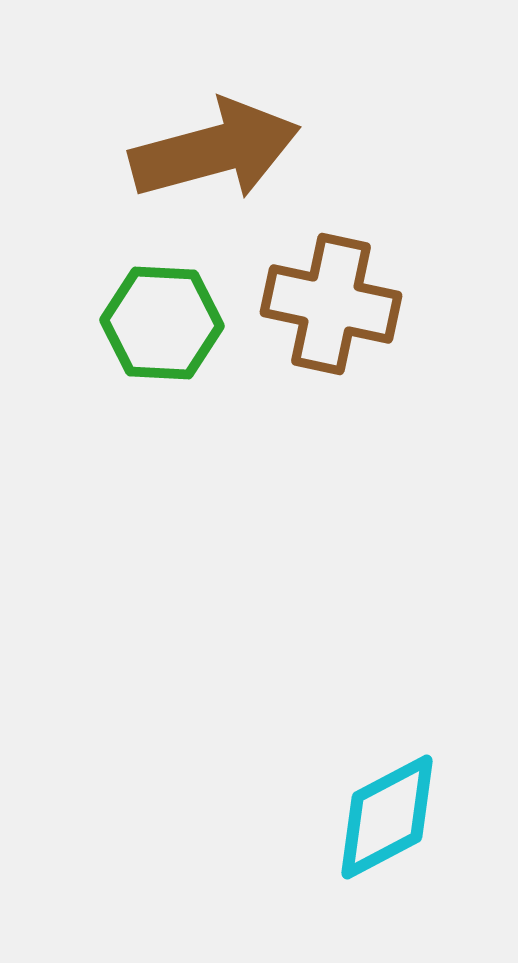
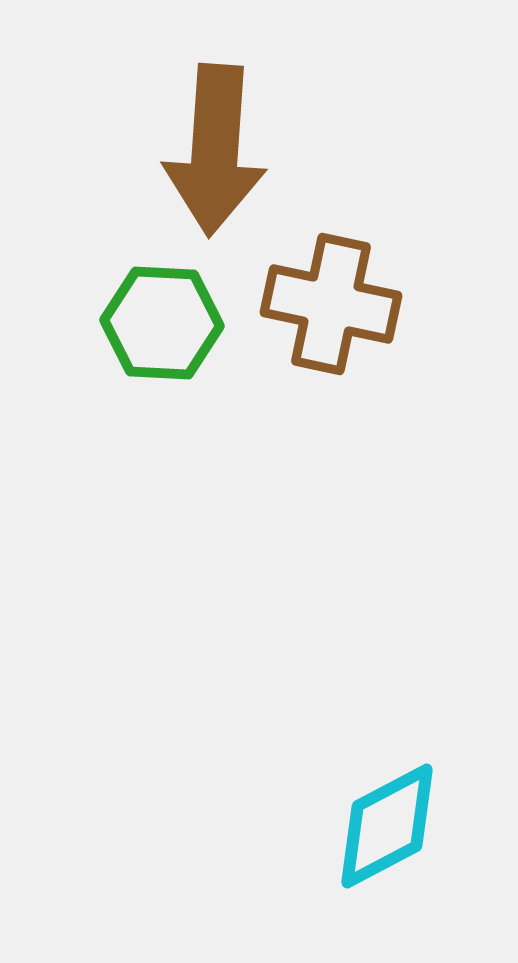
brown arrow: rotated 109 degrees clockwise
cyan diamond: moved 9 px down
